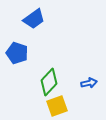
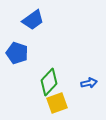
blue trapezoid: moved 1 px left, 1 px down
yellow square: moved 3 px up
